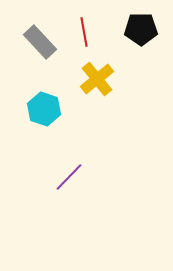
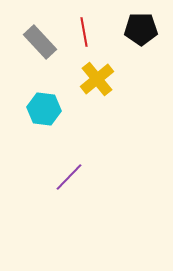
cyan hexagon: rotated 12 degrees counterclockwise
